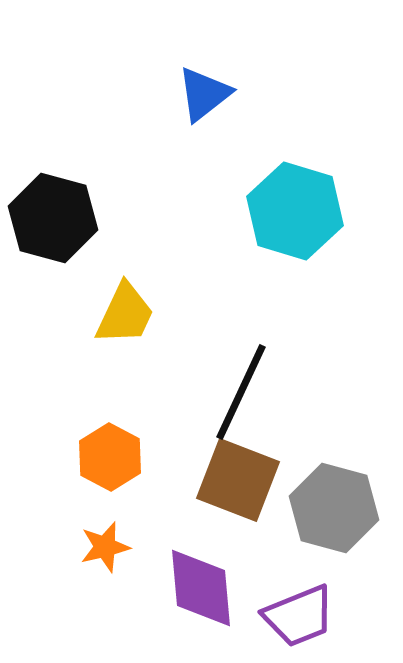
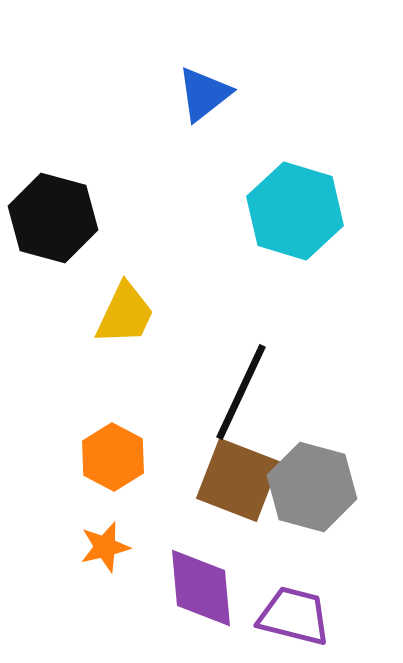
orange hexagon: moved 3 px right
gray hexagon: moved 22 px left, 21 px up
purple trapezoid: moved 5 px left; rotated 144 degrees counterclockwise
